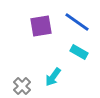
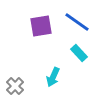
cyan rectangle: moved 1 px down; rotated 18 degrees clockwise
cyan arrow: rotated 12 degrees counterclockwise
gray cross: moved 7 px left
